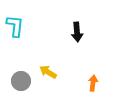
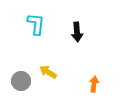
cyan L-shape: moved 21 px right, 2 px up
orange arrow: moved 1 px right, 1 px down
